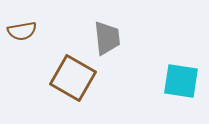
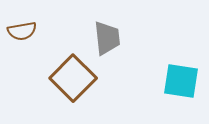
brown square: rotated 15 degrees clockwise
